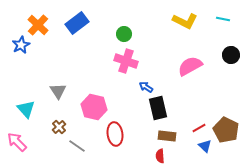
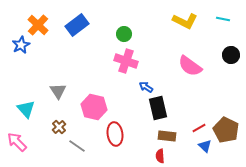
blue rectangle: moved 2 px down
pink semicircle: rotated 115 degrees counterclockwise
